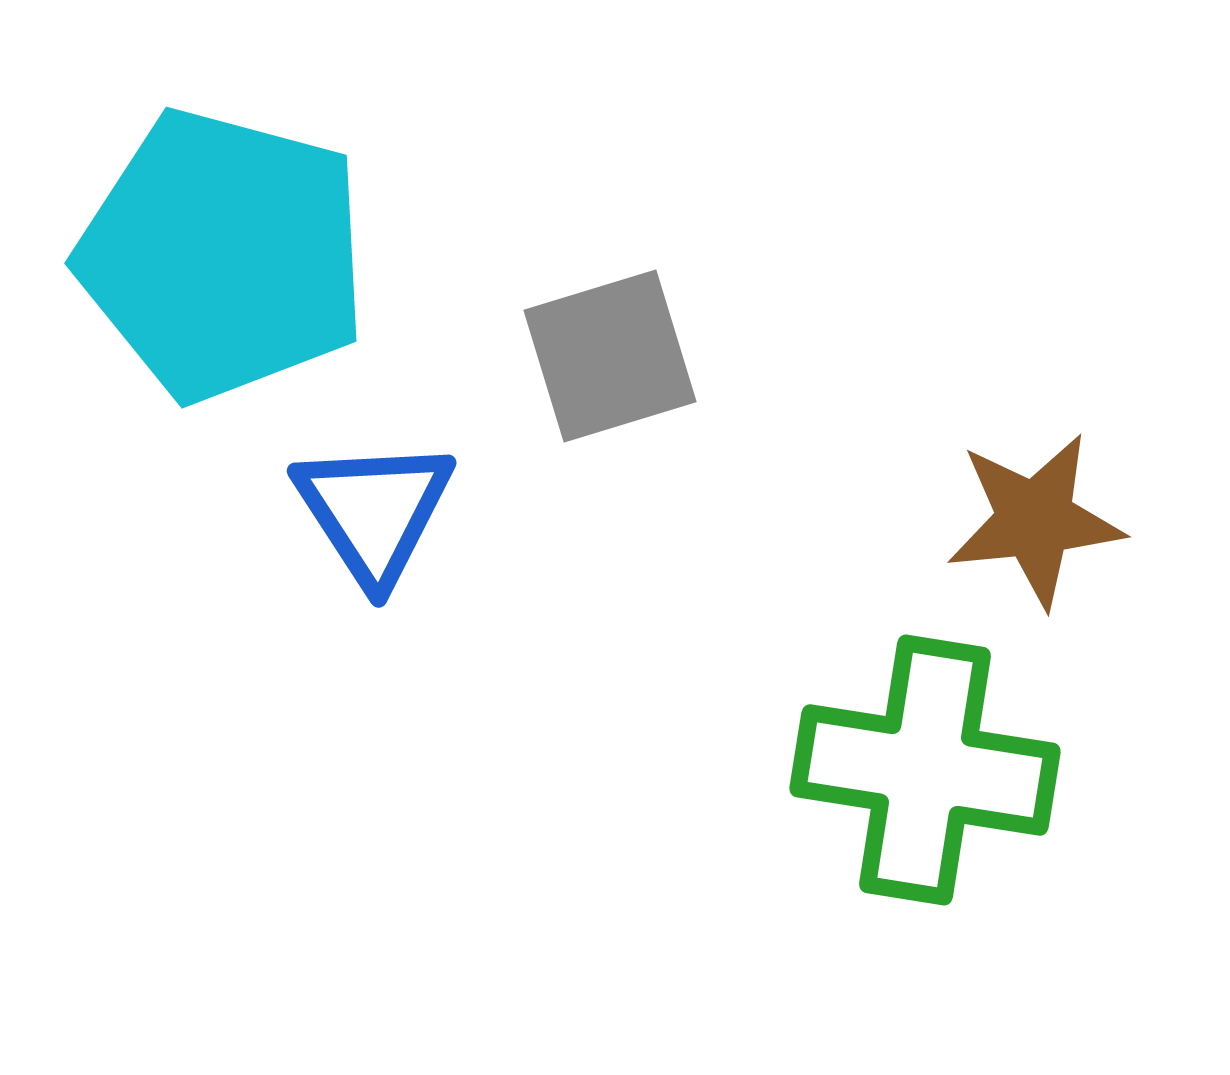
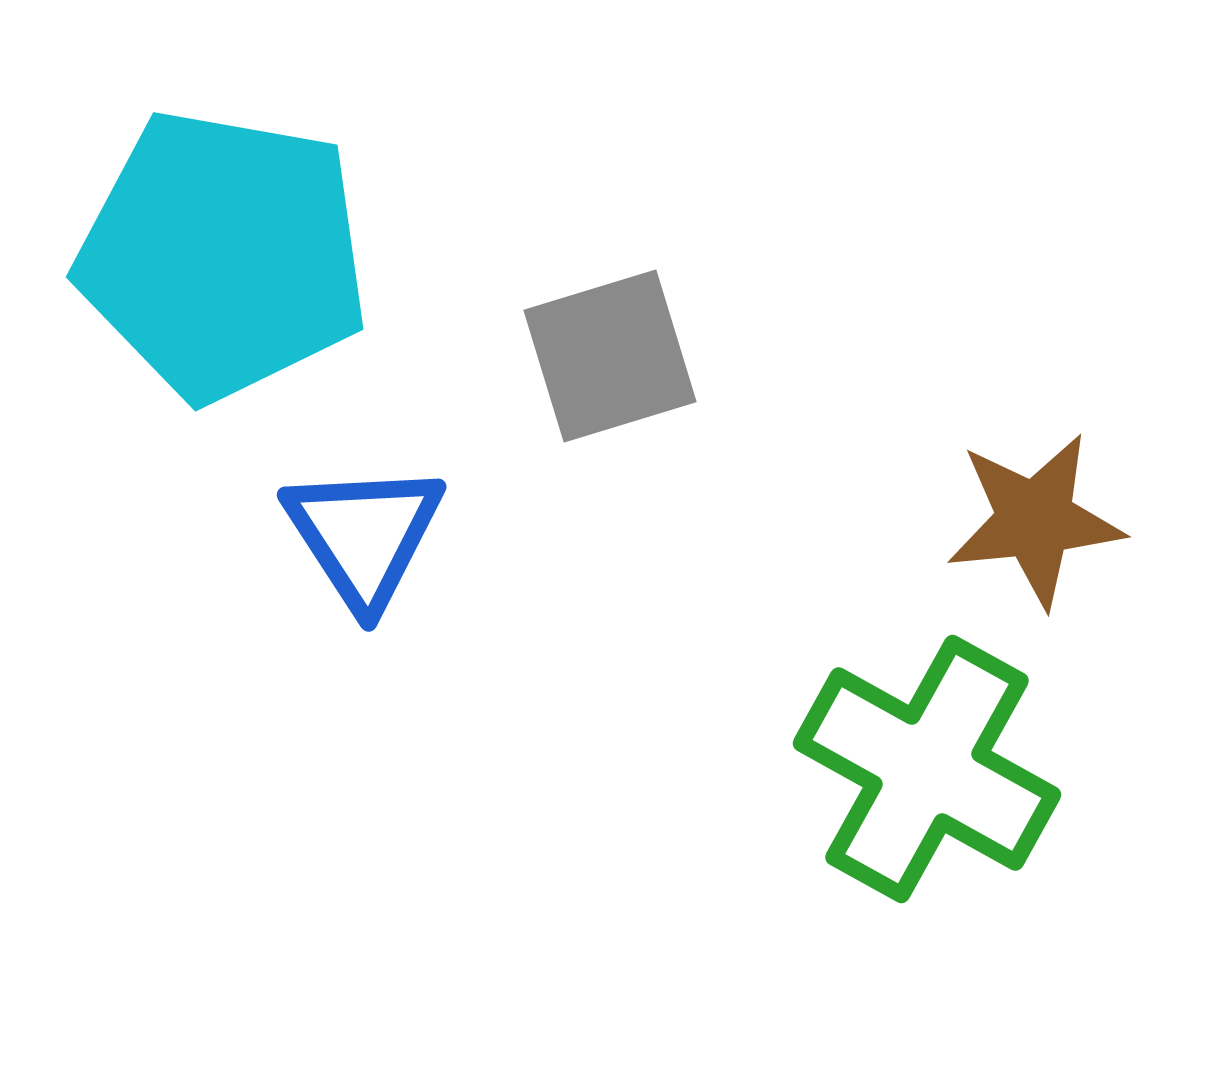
cyan pentagon: rotated 5 degrees counterclockwise
blue triangle: moved 10 px left, 24 px down
green cross: moved 2 px right, 1 px up; rotated 20 degrees clockwise
